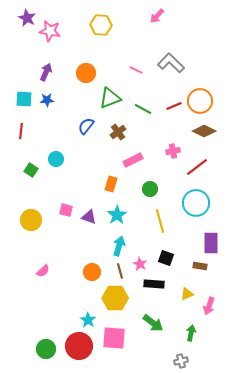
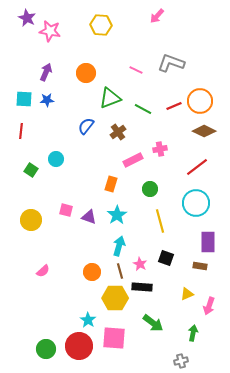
gray L-shape at (171, 63): rotated 24 degrees counterclockwise
pink cross at (173, 151): moved 13 px left, 2 px up
purple rectangle at (211, 243): moved 3 px left, 1 px up
black rectangle at (154, 284): moved 12 px left, 3 px down
green arrow at (191, 333): moved 2 px right
